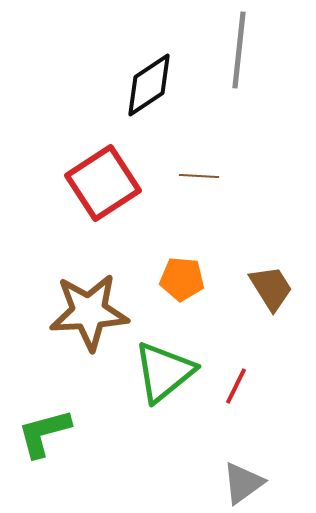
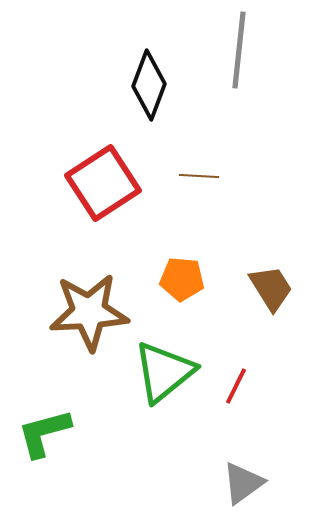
black diamond: rotated 36 degrees counterclockwise
